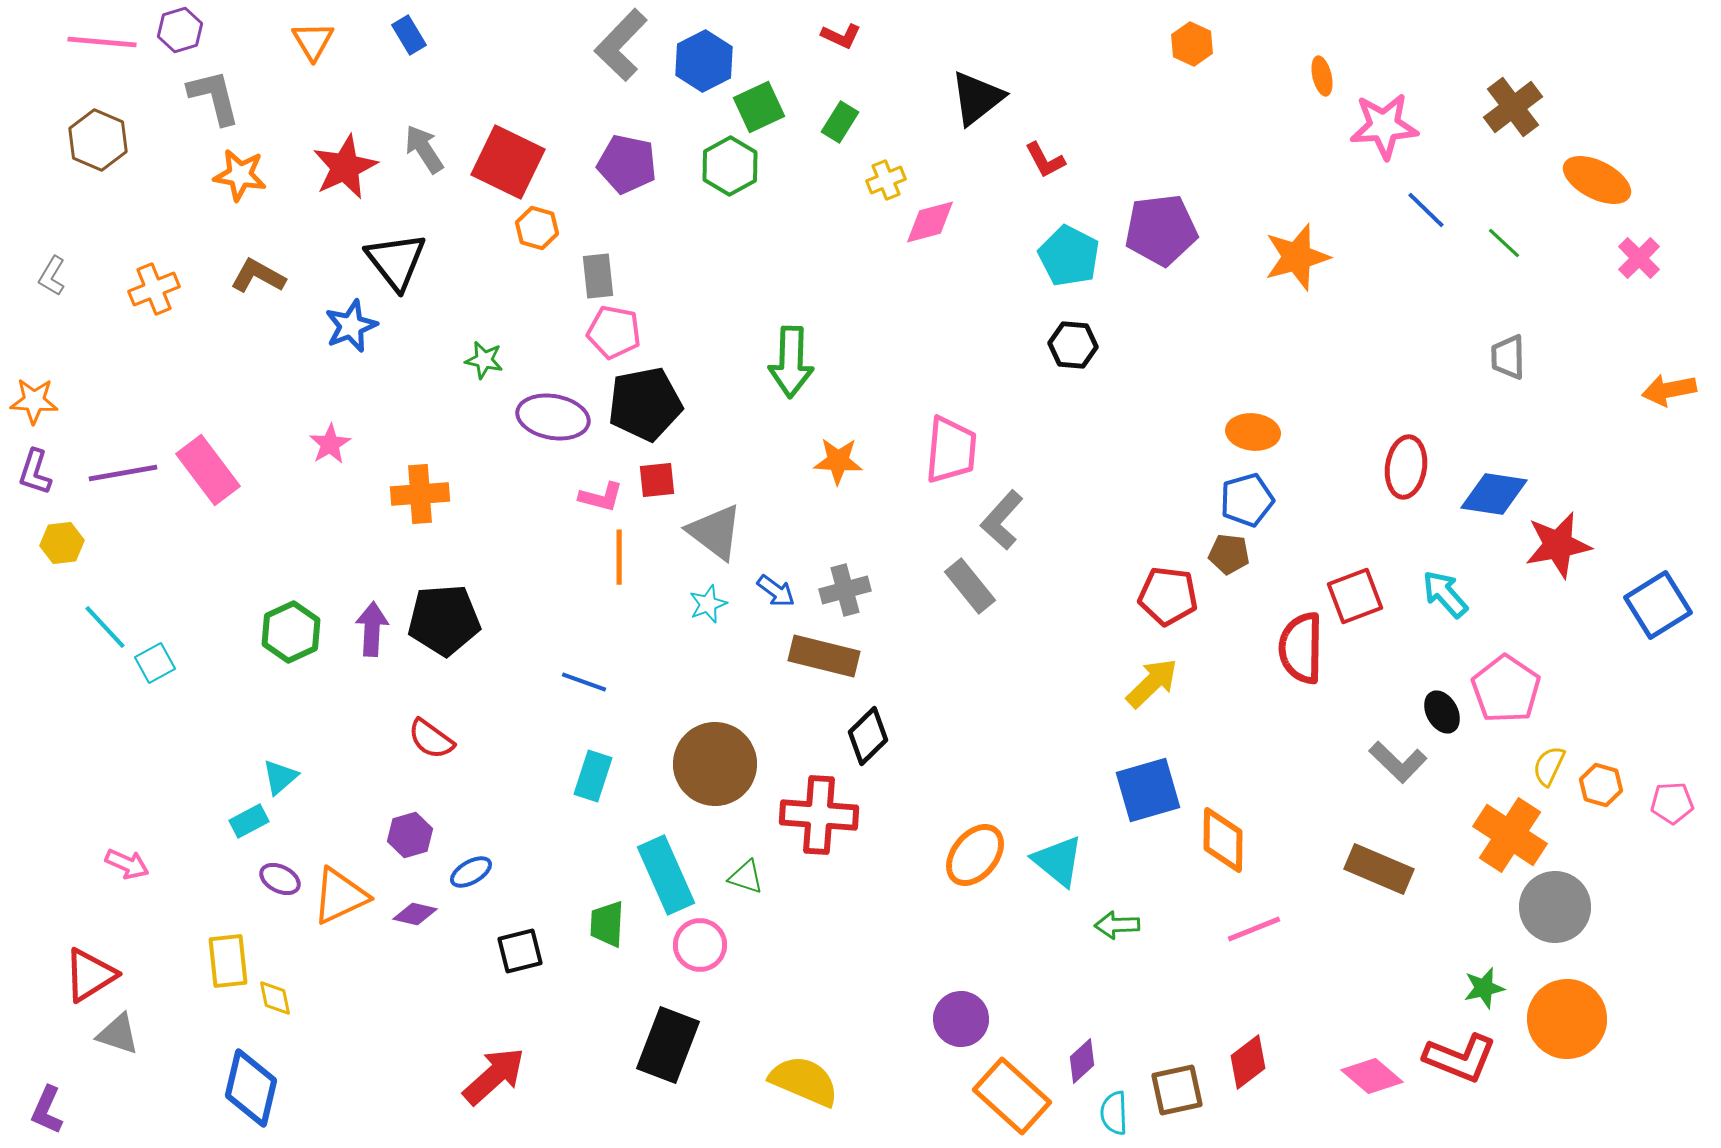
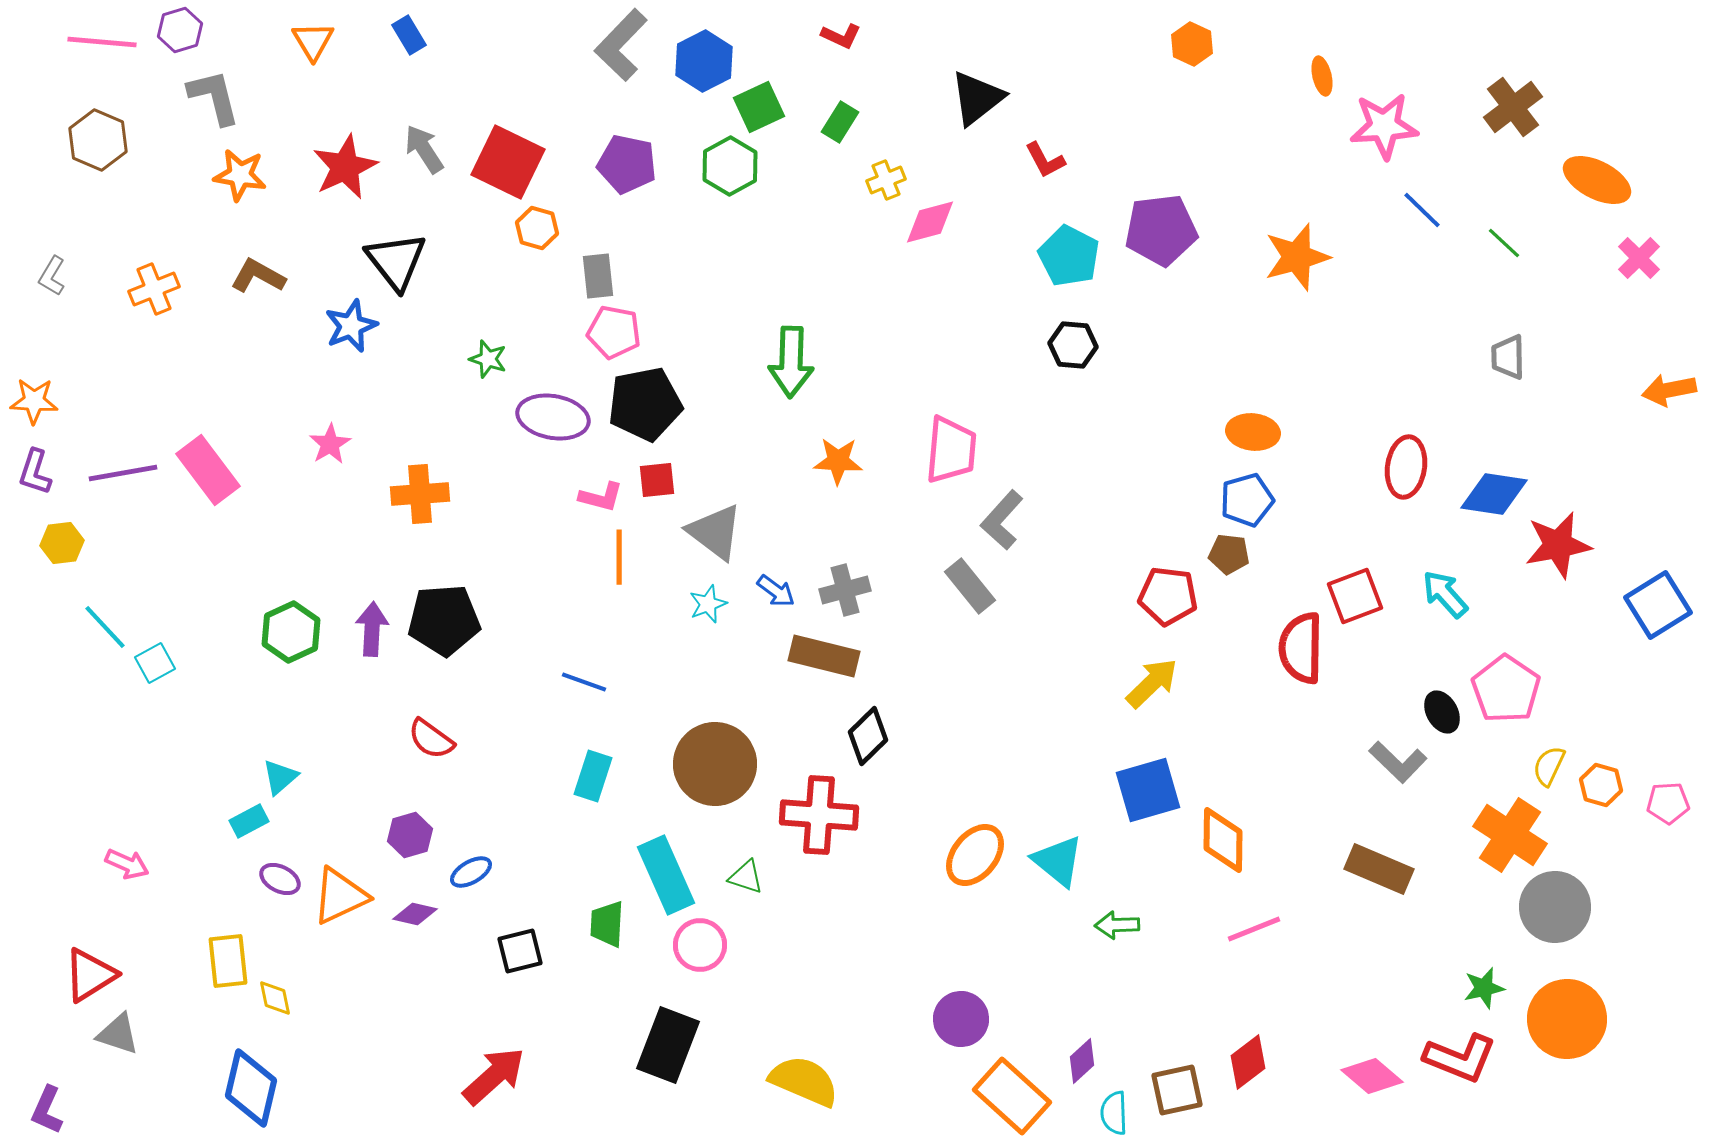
blue line at (1426, 210): moved 4 px left
green star at (484, 360): moved 4 px right, 1 px up; rotated 6 degrees clockwise
pink pentagon at (1672, 803): moved 4 px left
